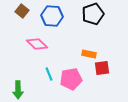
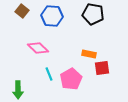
black pentagon: rotated 30 degrees clockwise
pink diamond: moved 1 px right, 4 px down
pink pentagon: rotated 20 degrees counterclockwise
